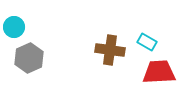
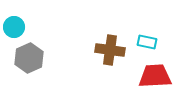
cyan rectangle: rotated 18 degrees counterclockwise
red trapezoid: moved 4 px left, 4 px down
